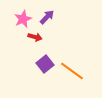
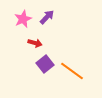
red arrow: moved 6 px down
